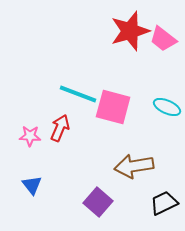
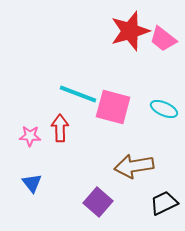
cyan ellipse: moved 3 px left, 2 px down
red arrow: rotated 24 degrees counterclockwise
blue triangle: moved 2 px up
